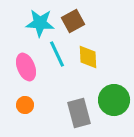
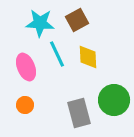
brown square: moved 4 px right, 1 px up
